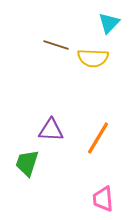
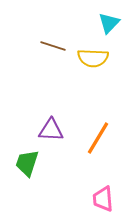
brown line: moved 3 px left, 1 px down
